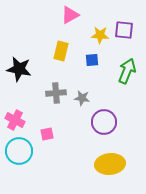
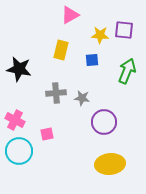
yellow rectangle: moved 1 px up
